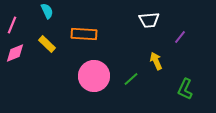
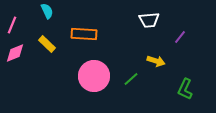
yellow arrow: rotated 132 degrees clockwise
